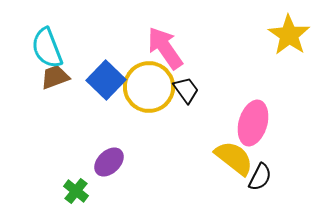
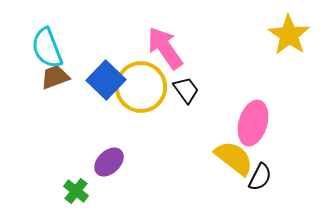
yellow circle: moved 8 px left
